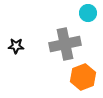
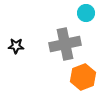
cyan circle: moved 2 px left
